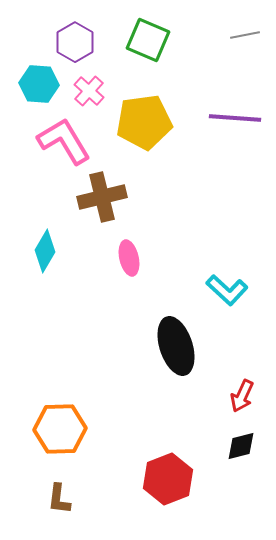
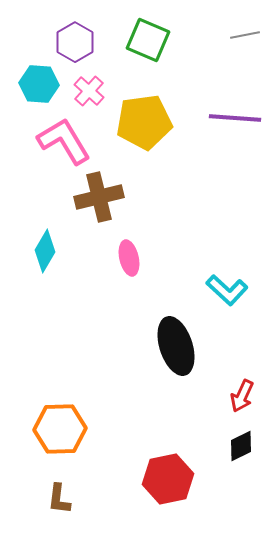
brown cross: moved 3 px left
black diamond: rotated 12 degrees counterclockwise
red hexagon: rotated 9 degrees clockwise
